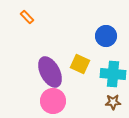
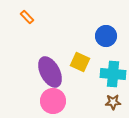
yellow square: moved 2 px up
